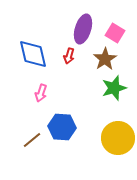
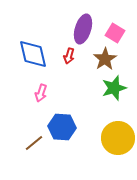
brown line: moved 2 px right, 3 px down
